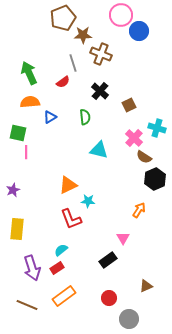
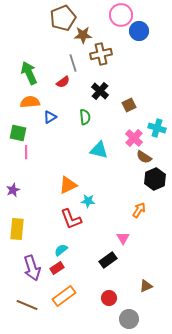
brown cross: rotated 35 degrees counterclockwise
